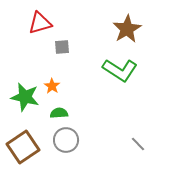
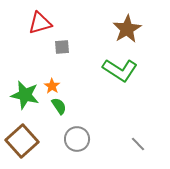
green star: moved 2 px up
green semicircle: moved 7 px up; rotated 60 degrees clockwise
gray circle: moved 11 px right, 1 px up
brown square: moved 1 px left, 6 px up; rotated 8 degrees counterclockwise
